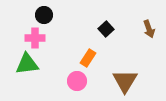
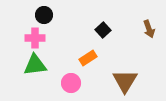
black square: moved 3 px left, 1 px down
orange rectangle: rotated 24 degrees clockwise
green triangle: moved 8 px right, 1 px down
pink circle: moved 6 px left, 2 px down
